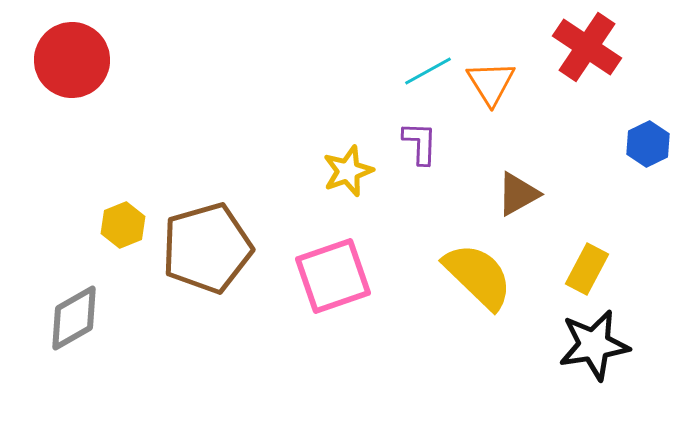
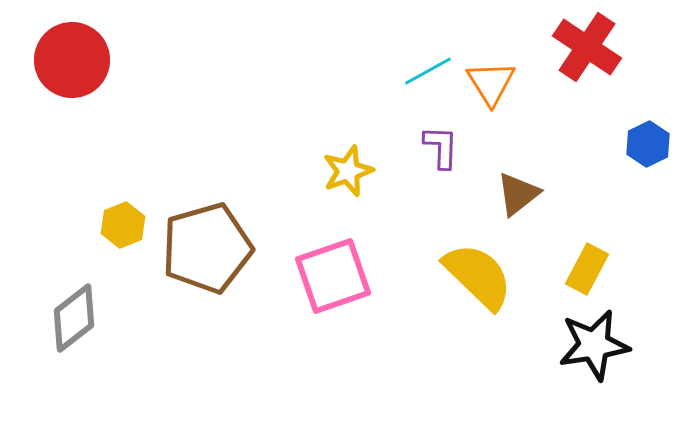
purple L-shape: moved 21 px right, 4 px down
brown triangle: rotated 9 degrees counterclockwise
gray diamond: rotated 8 degrees counterclockwise
